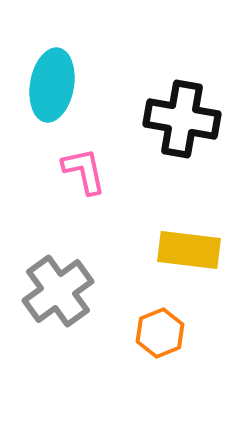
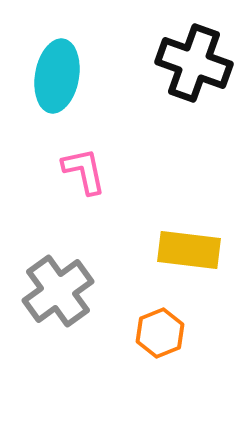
cyan ellipse: moved 5 px right, 9 px up
black cross: moved 12 px right, 56 px up; rotated 10 degrees clockwise
